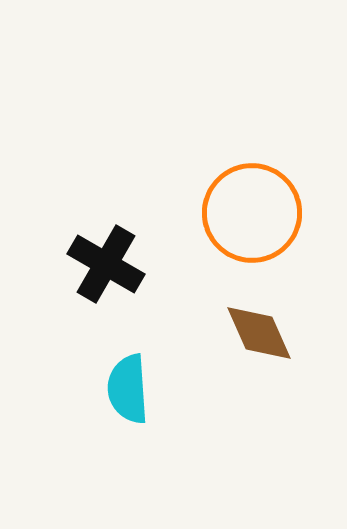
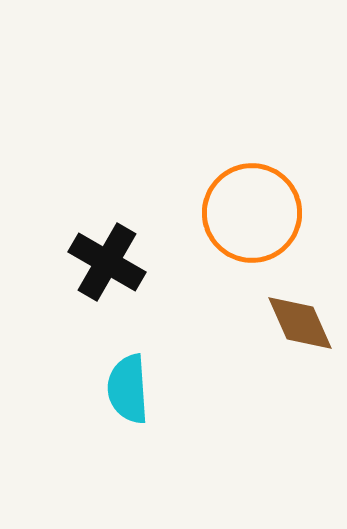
black cross: moved 1 px right, 2 px up
brown diamond: moved 41 px right, 10 px up
